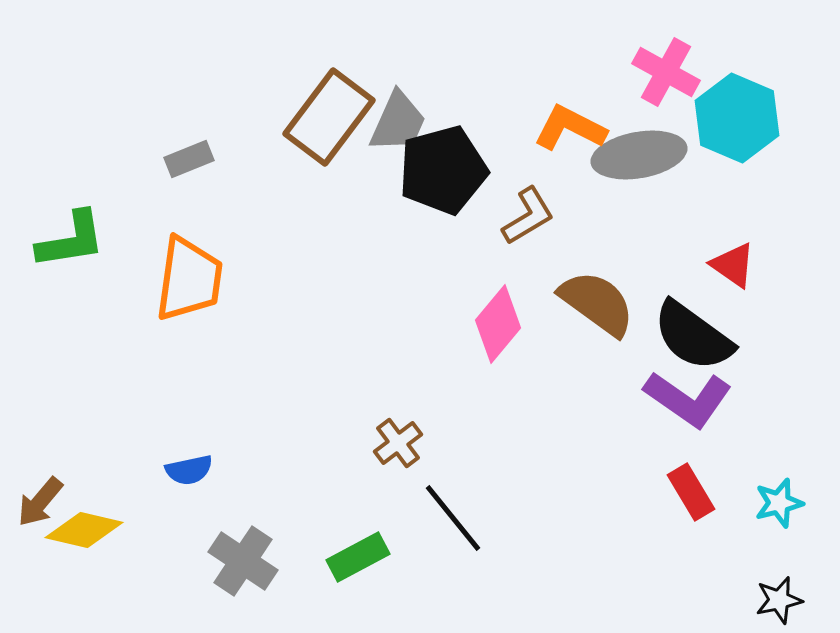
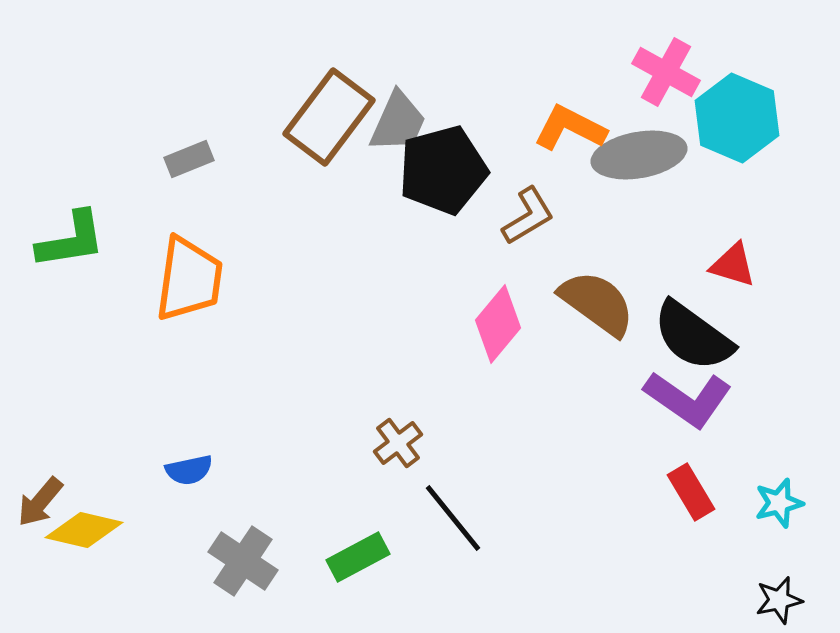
red triangle: rotated 18 degrees counterclockwise
